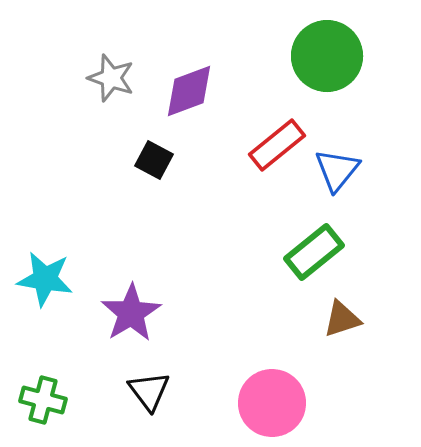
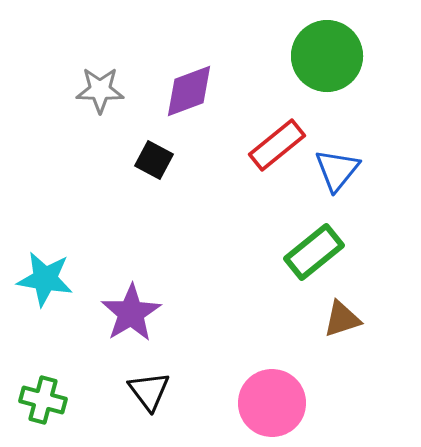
gray star: moved 11 px left, 12 px down; rotated 18 degrees counterclockwise
